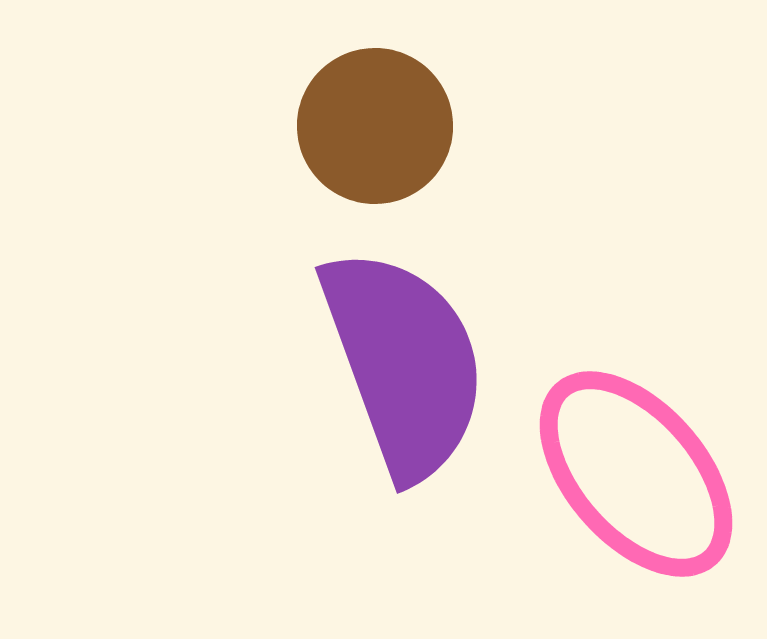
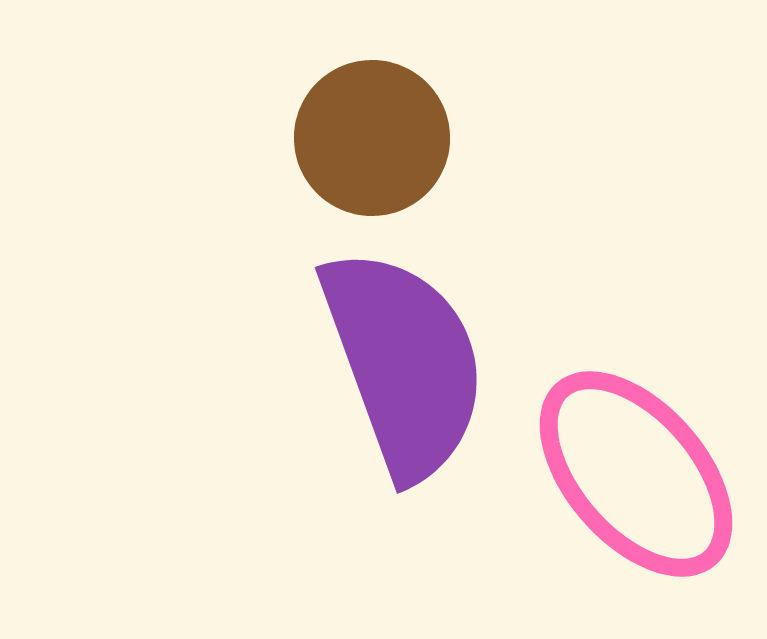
brown circle: moved 3 px left, 12 px down
